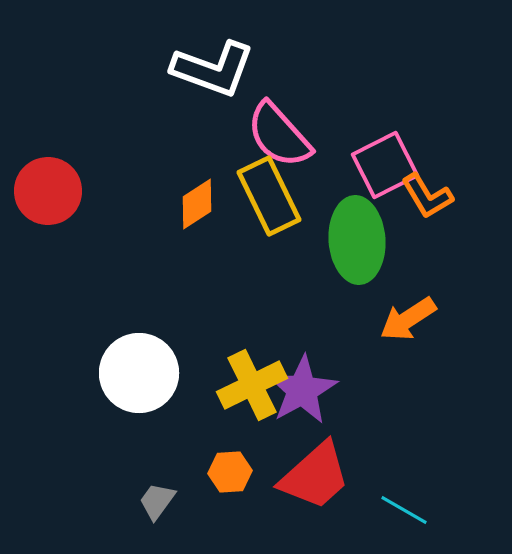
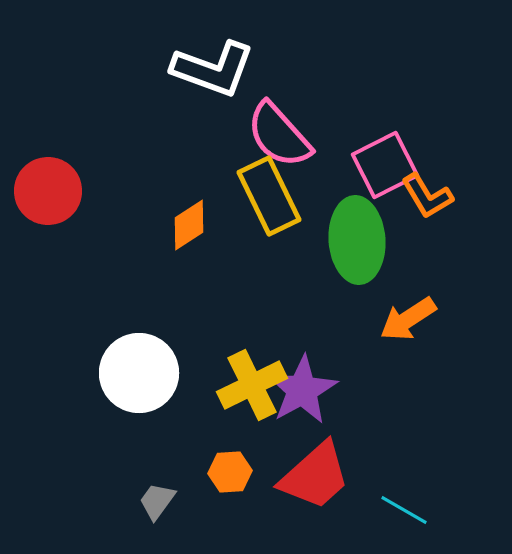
orange diamond: moved 8 px left, 21 px down
